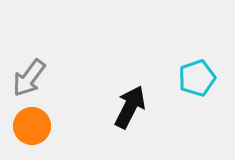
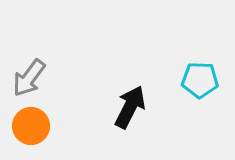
cyan pentagon: moved 3 px right, 2 px down; rotated 21 degrees clockwise
orange circle: moved 1 px left
